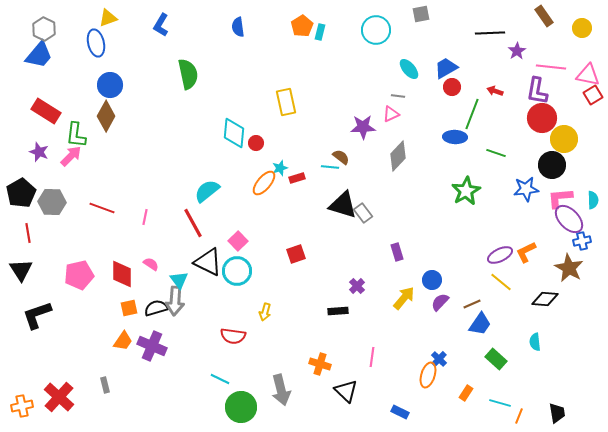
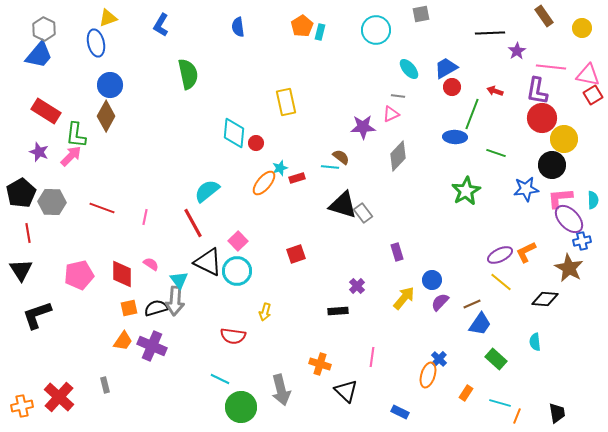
orange line at (519, 416): moved 2 px left
